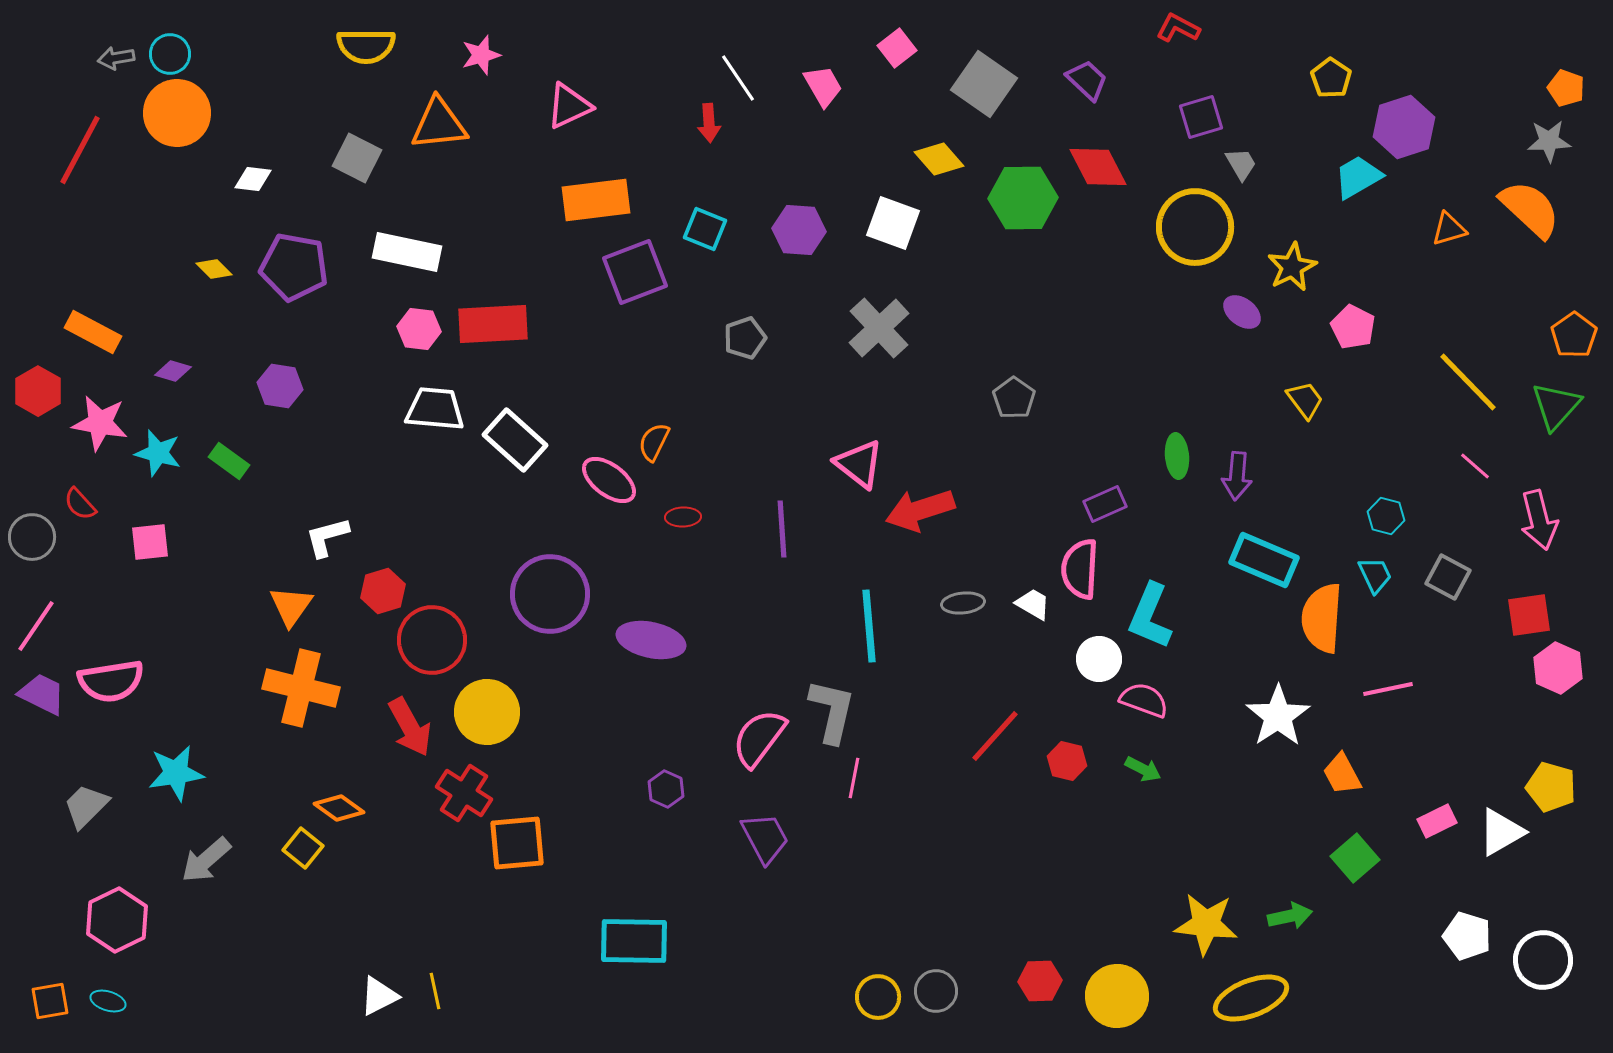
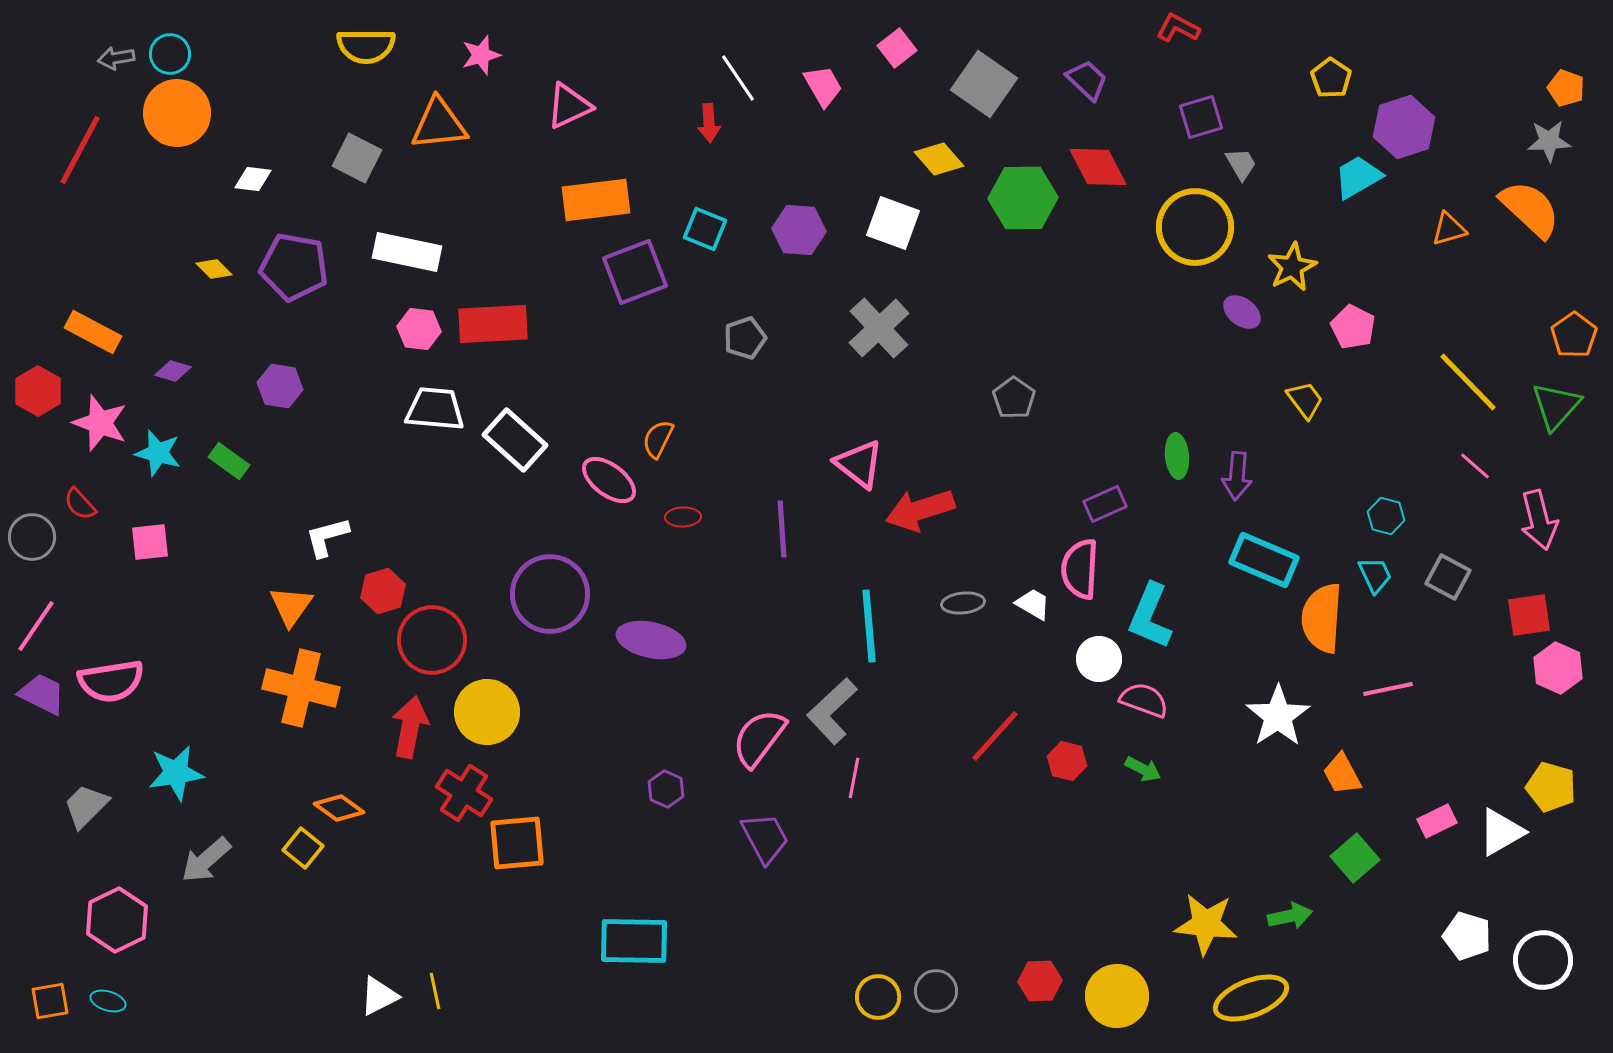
pink star at (100, 423): rotated 10 degrees clockwise
orange semicircle at (654, 442): moved 4 px right, 3 px up
gray L-shape at (832, 711): rotated 146 degrees counterclockwise
red arrow at (410, 727): rotated 140 degrees counterclockwise
